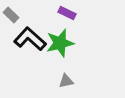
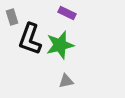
gray rectangle: moved 1 px right, 2 px down; rotated 28 degrees clockwise
black L-shape: rotated 112 degrees counterclockwise
green star: moved 2 px down
